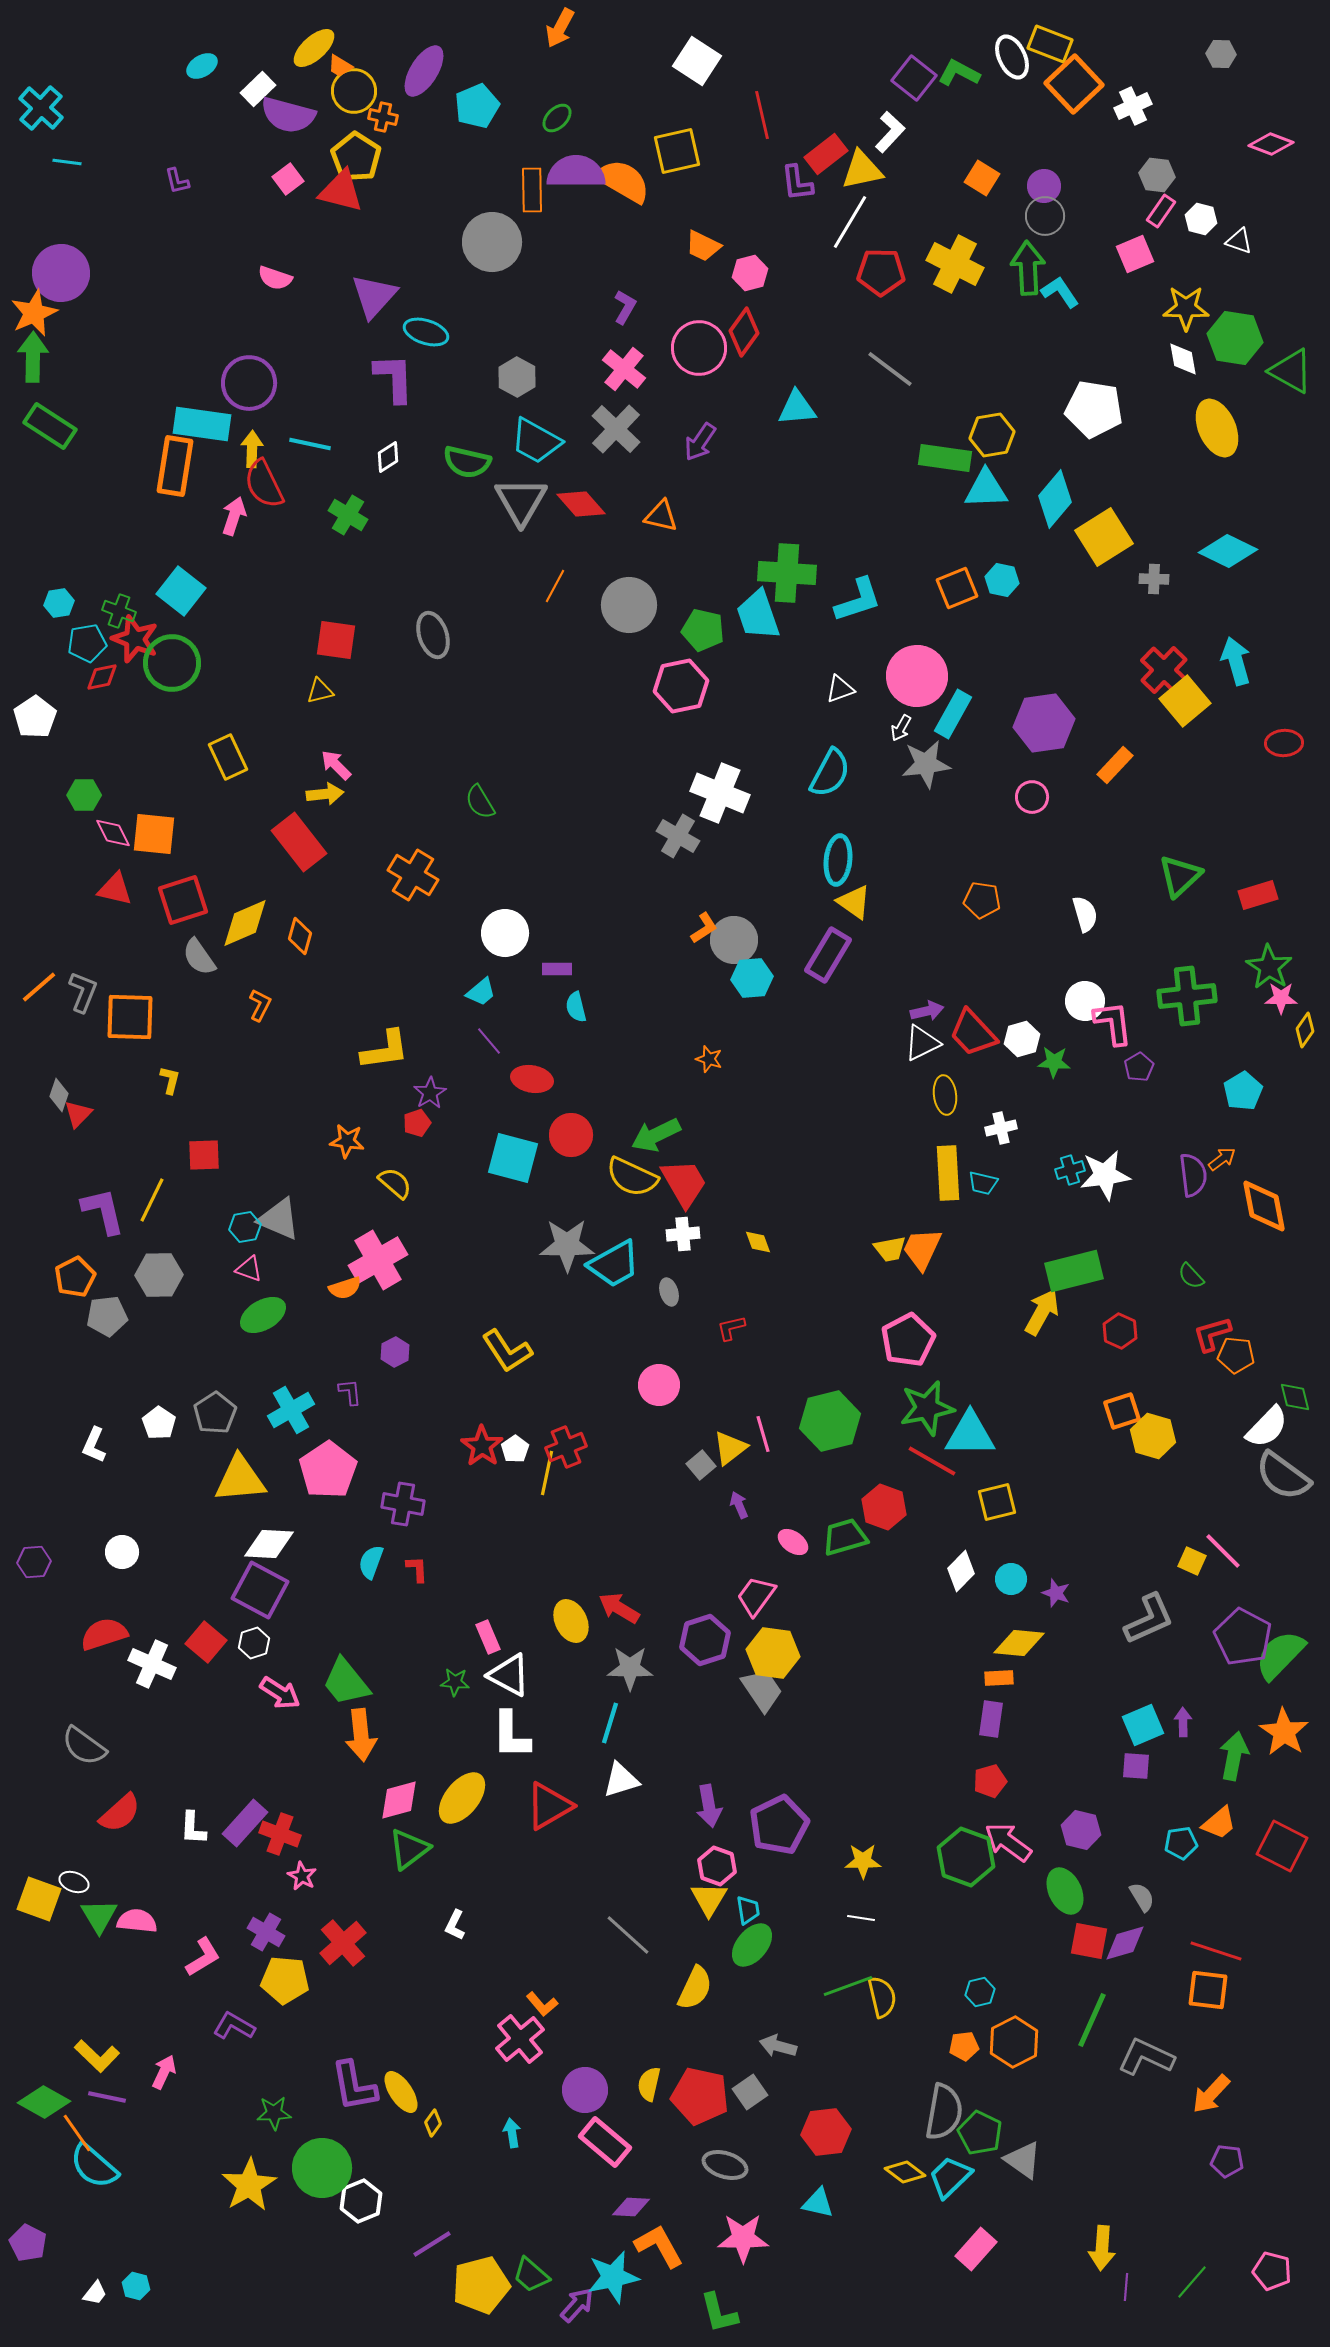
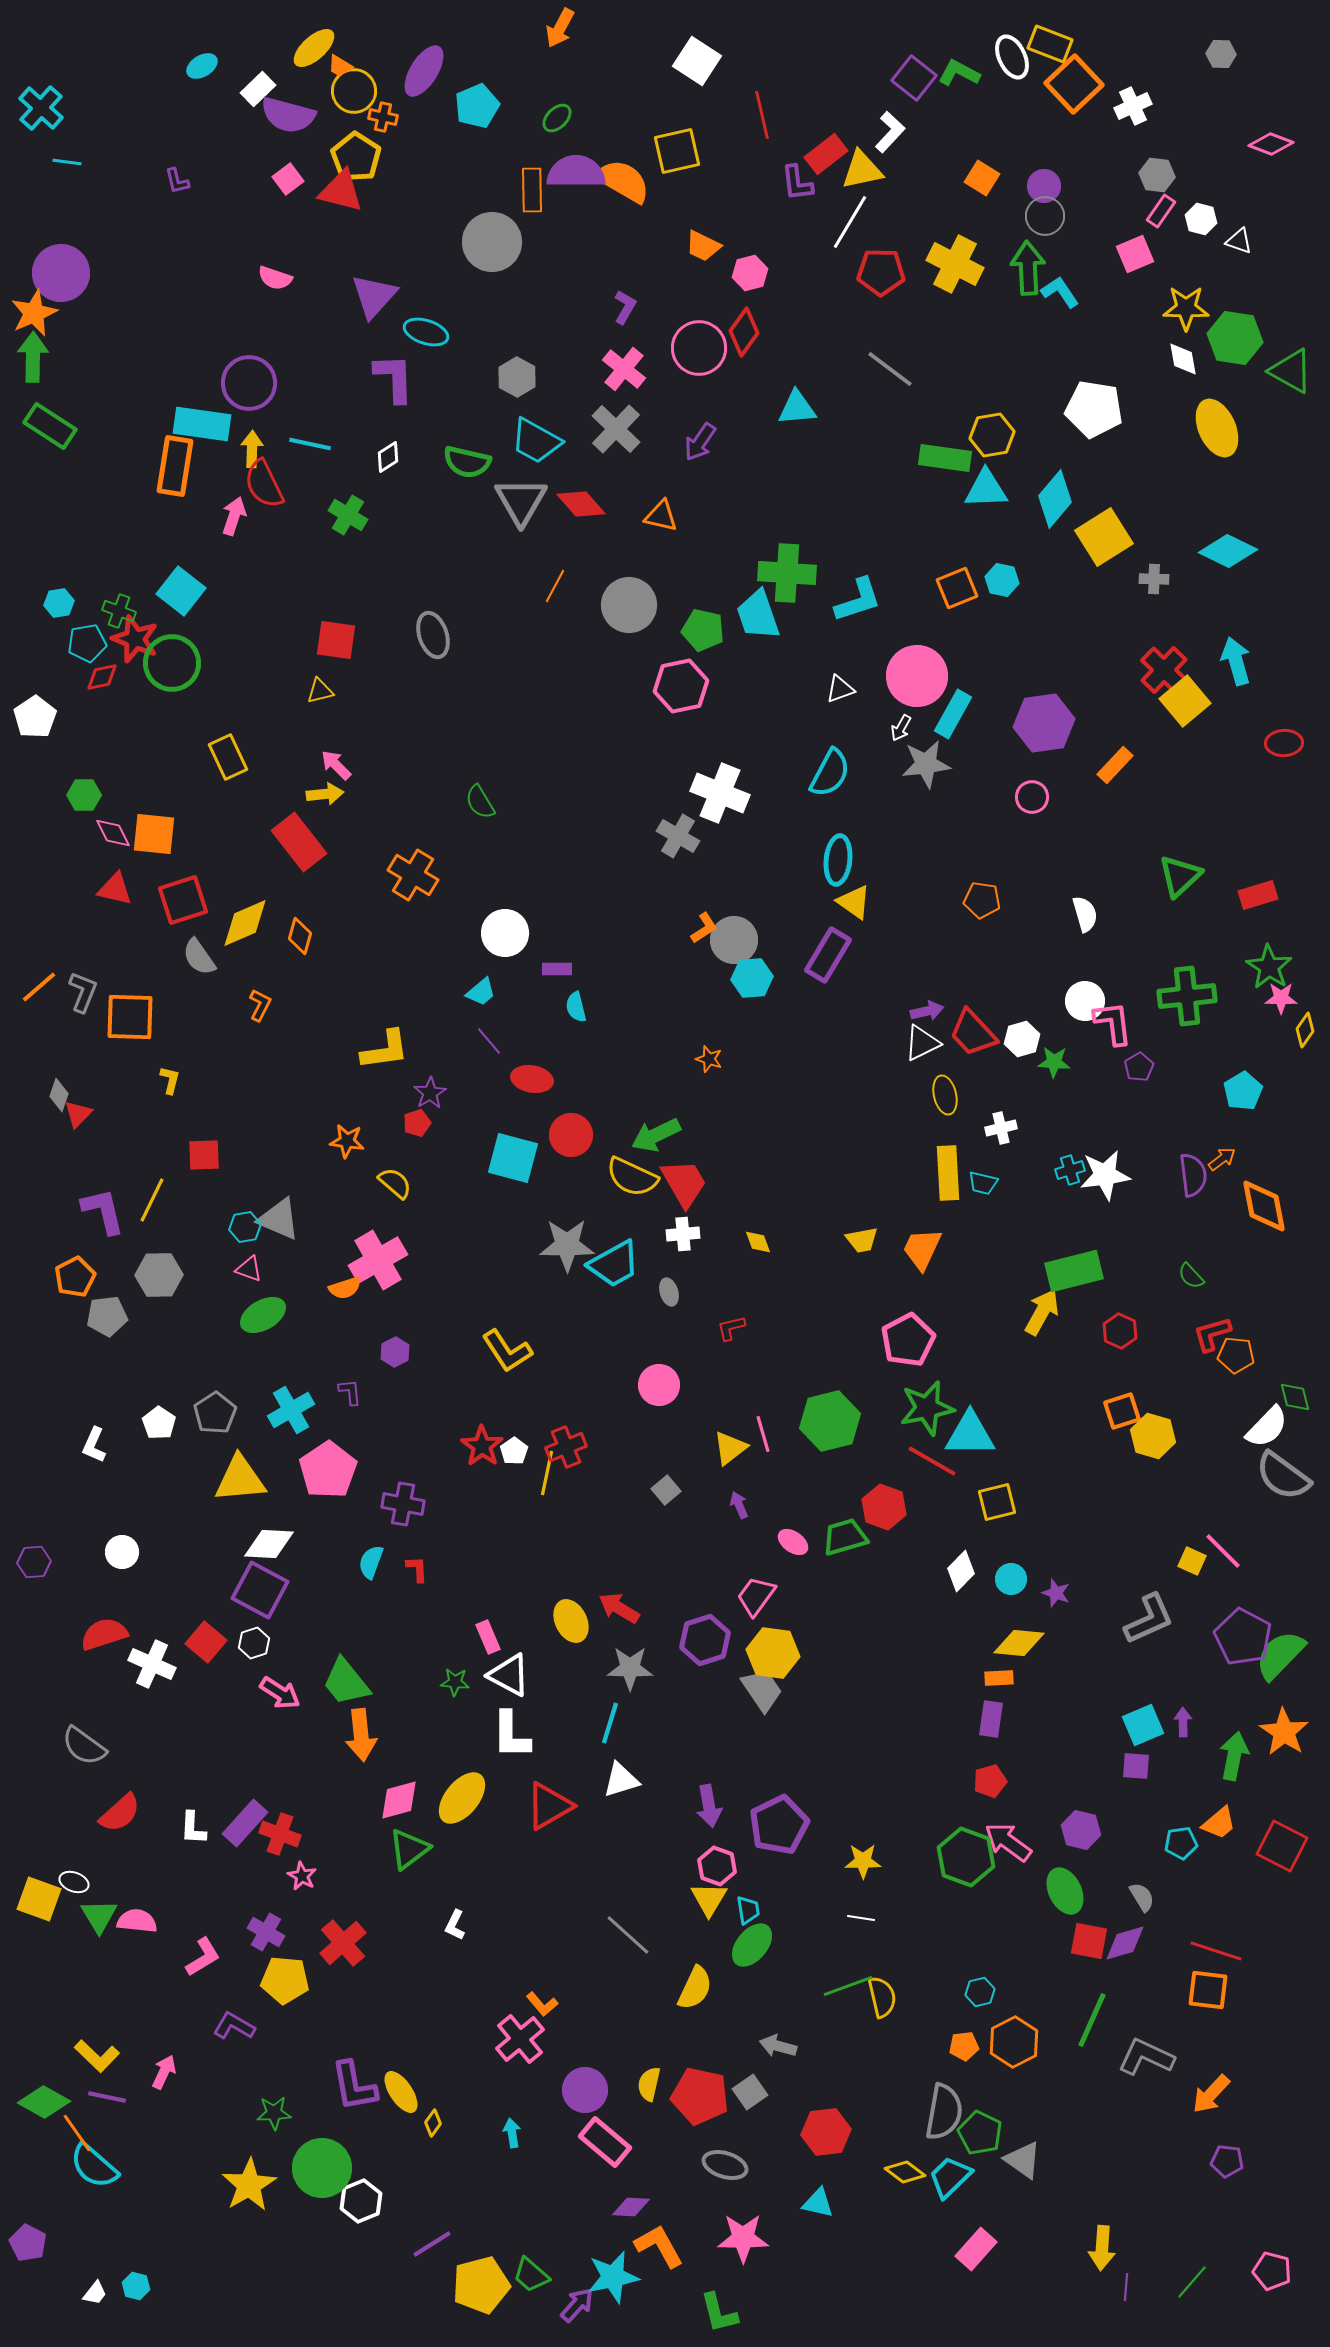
yellow ellipse at (945, 1095): rotated 6 degrees counterclockwise
yellow trapezoid at (890, 1249): moved 28 px left, 9 px up
white pentagon at (515, 1449): moved 1 px left, 2 px down
gray square at (701, 1465): moved 35 px left, 25 px down
